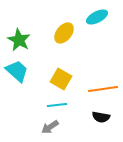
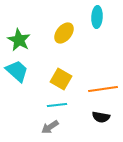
cyan ellipse: rotated 60 degrees counterclockwise
